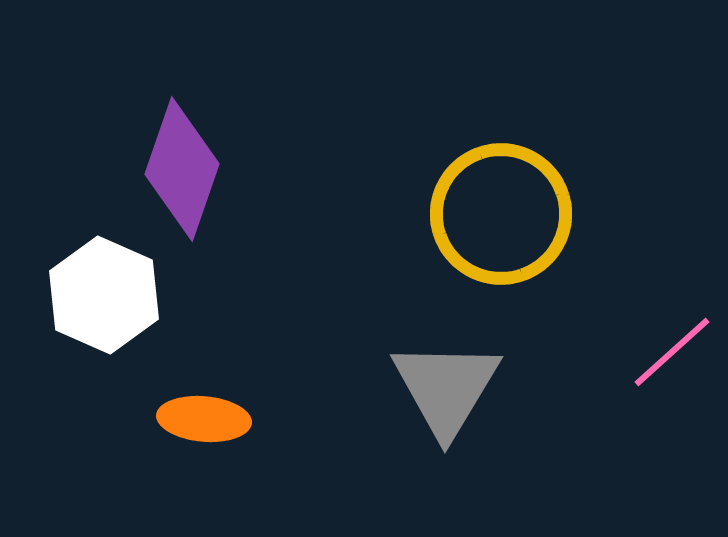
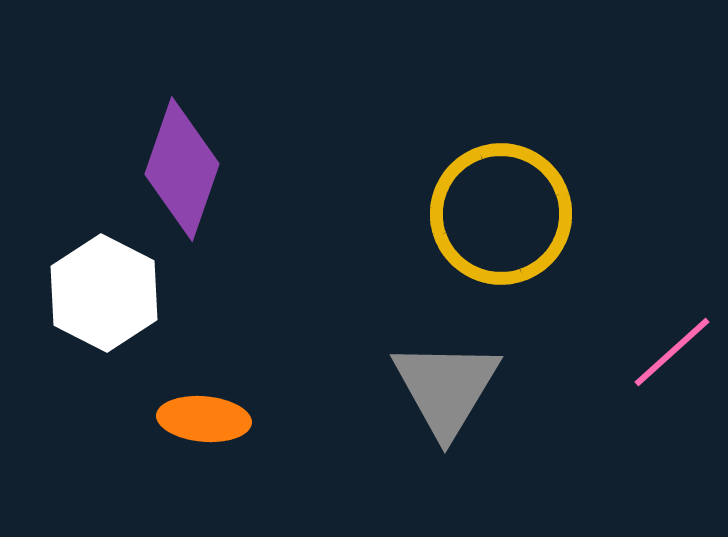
white hexagon: moved 2 px up; rotated 3 degrees clockwise
